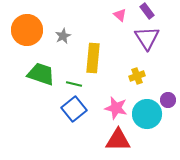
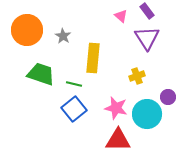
pink triangle: moved 1 px right, 1 px down
gray star: rotated 14 degrees counterclockwise
purple circle: moved 3 px up
